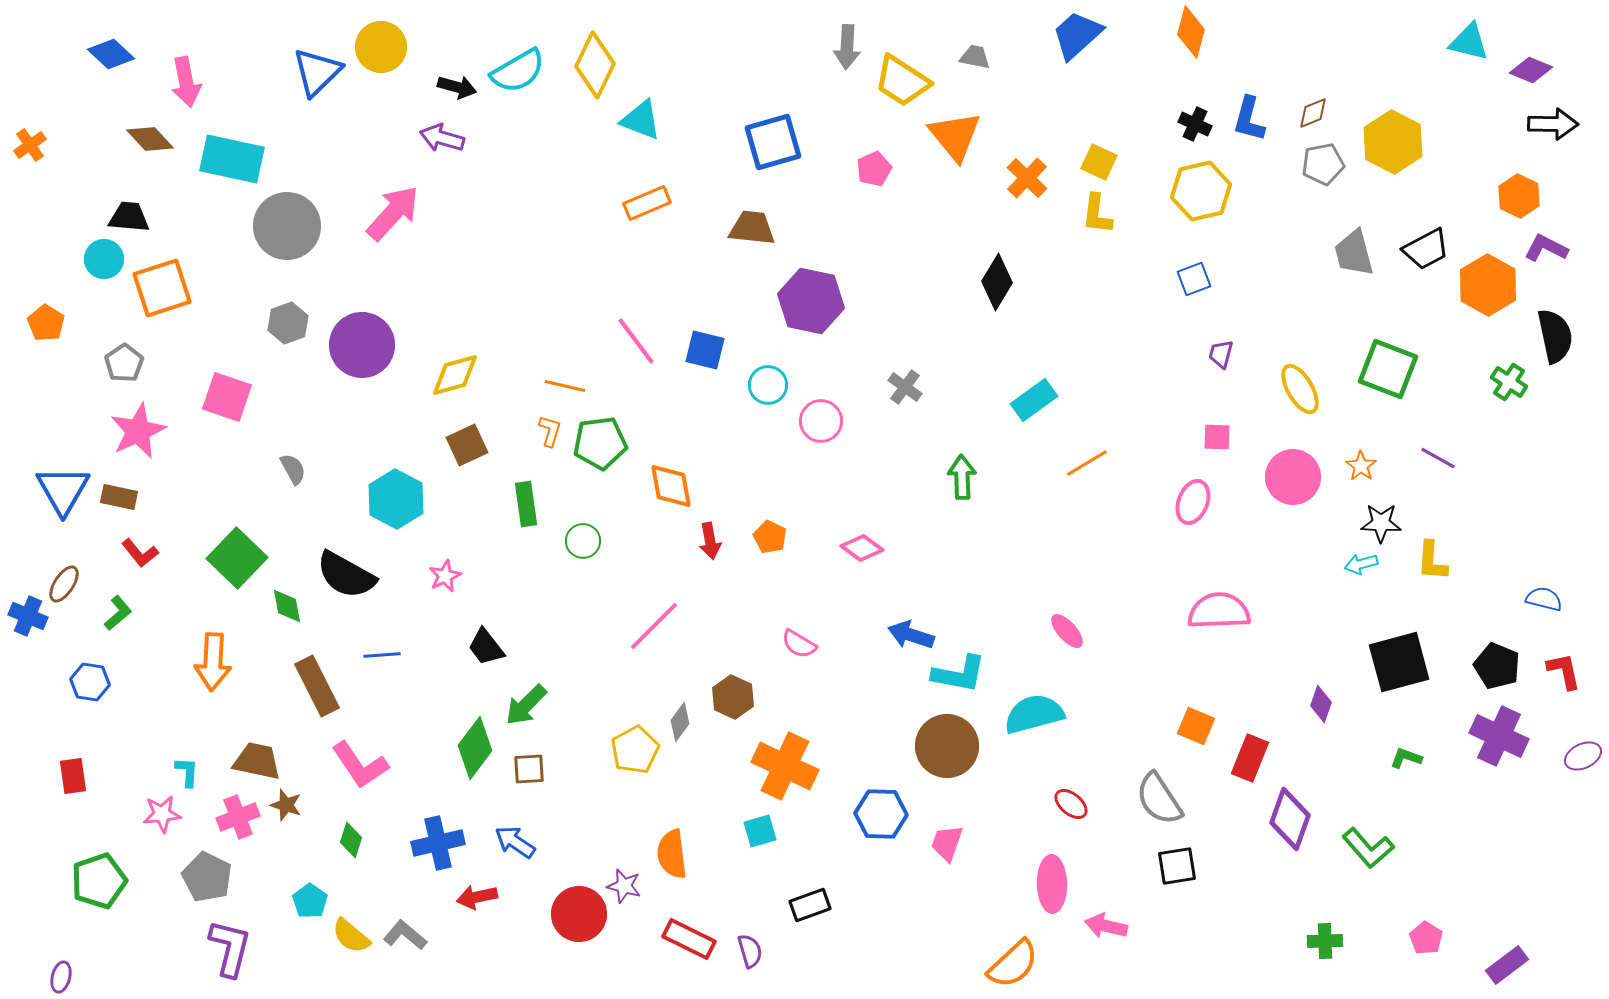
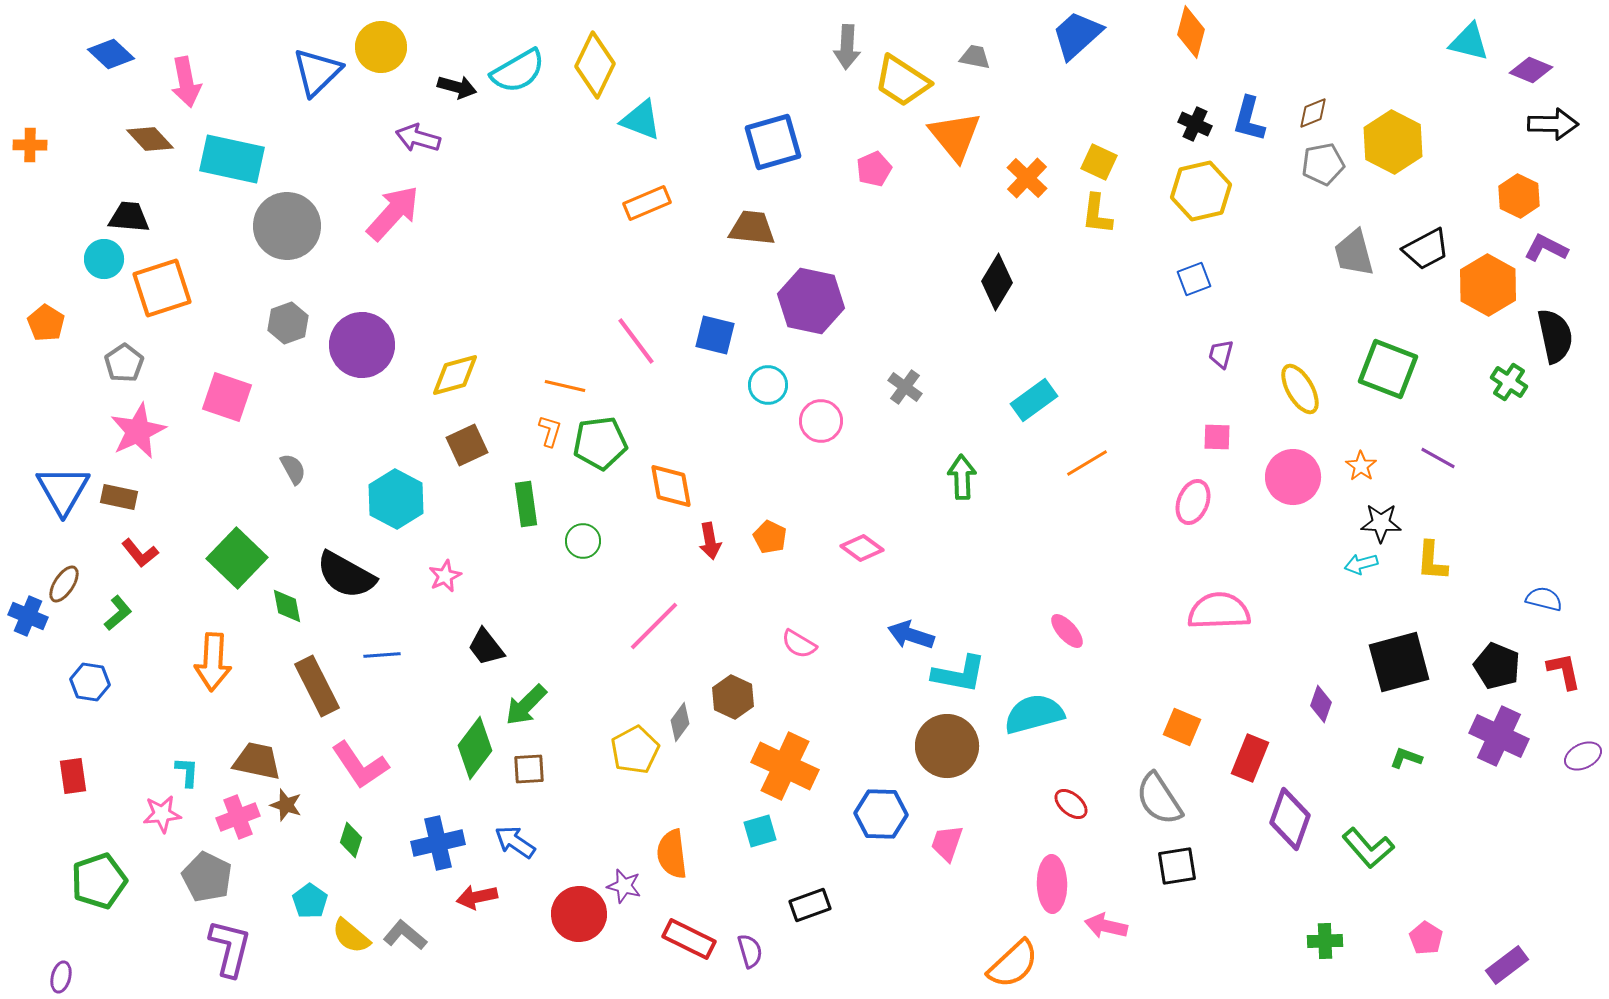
purple arrow at (442, 138): moved 24 px left
orange cross at (30, 145): rotated 36 degrees clockwise
blue square at (705, 350): moved 10 px right, 15 px up
orange square at (1196, 726): moved 14 px left, 1 px down
